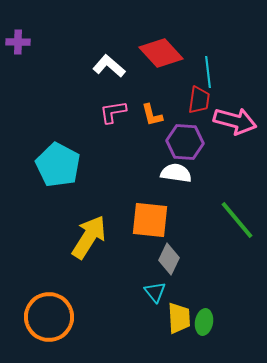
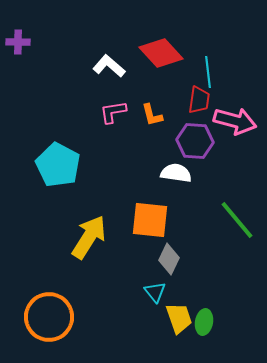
purple hexagon: moved 10 px right, 1 px up
yellow trapezoid: rotated 16 degrees counterclockwise
